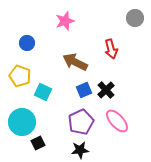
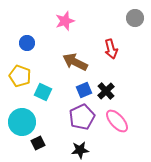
black cross: moved 1 px down
purple pentagon: moved 1 px right, 5 px up
